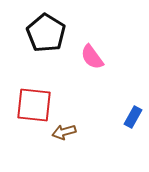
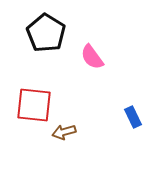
blue rectangle: rotated 55 degrees counterclockwise
